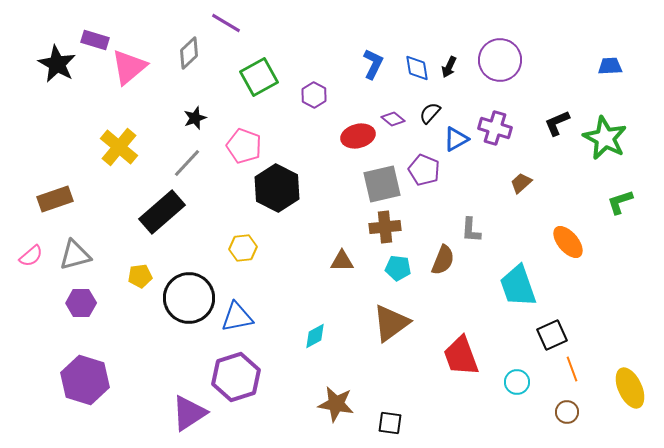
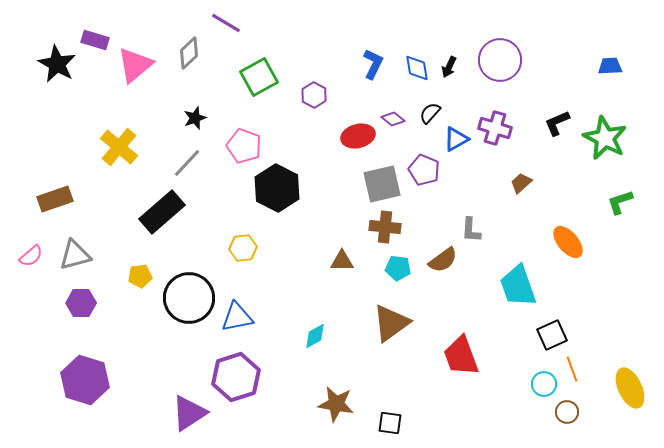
pink triangle at (129, 67): moved 6 px right, 2 px up
brown cross at (385, 227): rotated 12 degrees clockwise
brown semicircle at (443, 260): rotated 32 degrees clockwise
cyan circle at (517, 382): moved 27 px right, 2 px down
